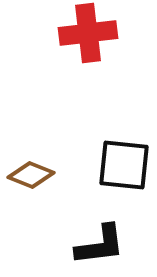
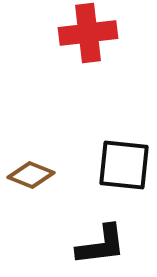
black L-shape: moved 1 px right
